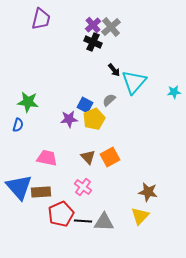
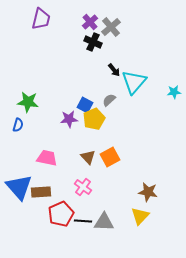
purple cross: moved 3 px left, 3 px up
